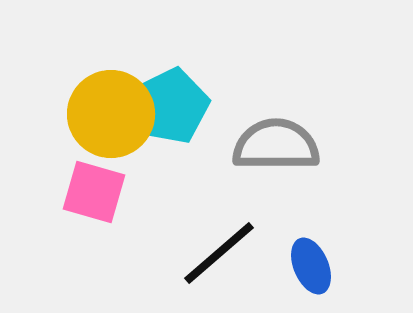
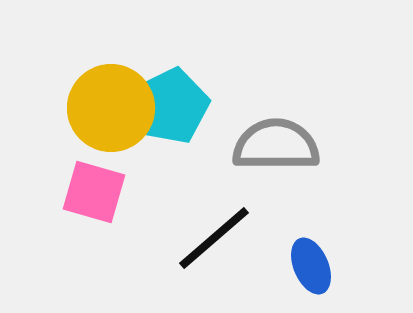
yellow circle: moved 6 px up
black line: moved 5 px left, 15 px up
